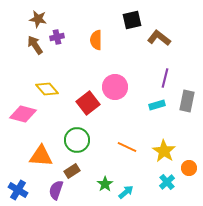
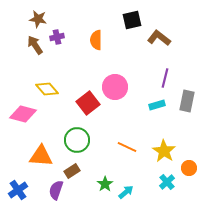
blue cross: rotated 24 degrees clockwise
